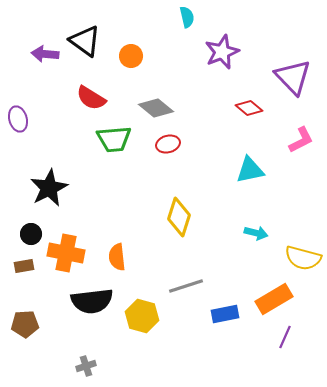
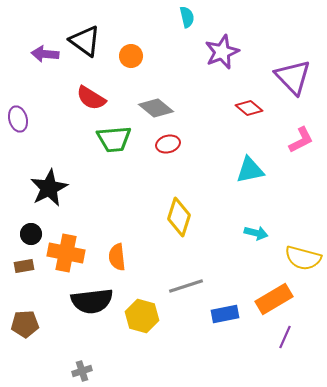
gray cross: moved 4 px left, 5 px down
